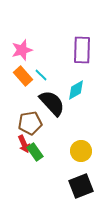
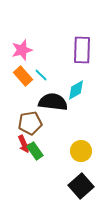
black semicircle: moved 1 px right, 1 px up; rotated 40 degrees counterclockwise
green rectangle: moved 1 px up
black square: rotated 20 degrees counterclockwise
